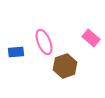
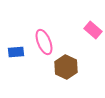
pink rectangle: moved 2 px right, 8 px up
brown hexagon: moved 1 px right, 1 px down; rotated 15 degrees counterclockwise
